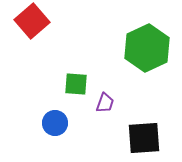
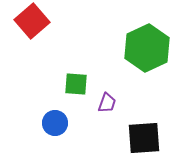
purple trapezoid: moved 2 px right
